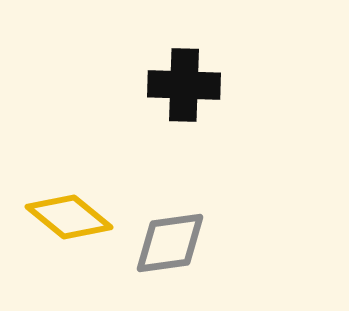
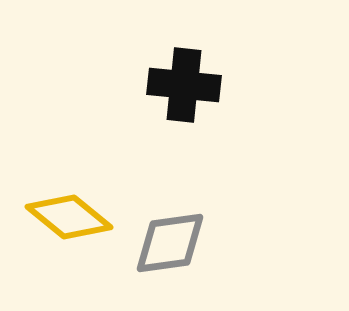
black cross: rotated 4 degrees clockwise
